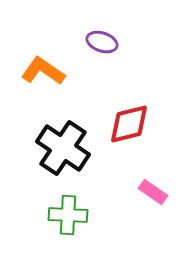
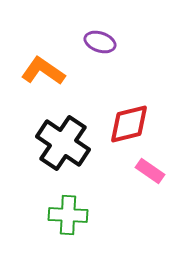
purple ellipse: moved 2 px left
black cross: moved 5 px up
pink rectangle: moved 3 px left, 21 px up
